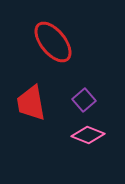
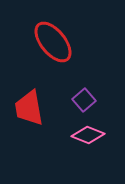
red trapezoid: moved 2 px left, 5 px down
